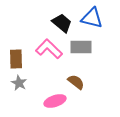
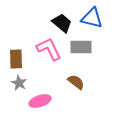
pink L-shape: rotated 20 degrees clockwise
pink ellipse: moved 15 px left
